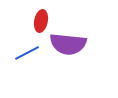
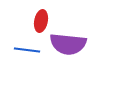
blue line: moved 3 px up; rotated 35 degrees clockwise
